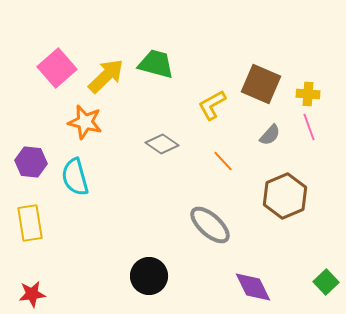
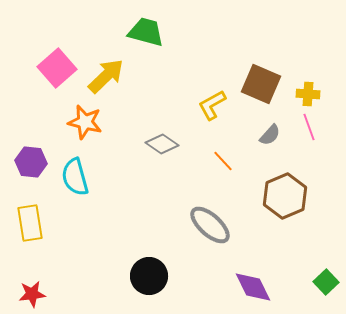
green trapezoid: moved 10 px left, 32 px up
